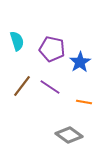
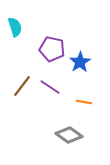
cyan semicircle: moved 2 px left, 14 px up
